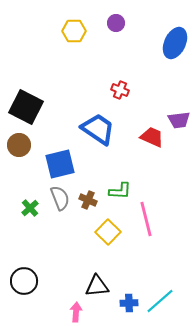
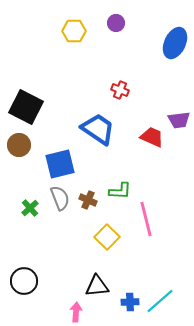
yellow square: moved 1 px left, 5 px down
blue cross: moved 1 px right, 1 px up
